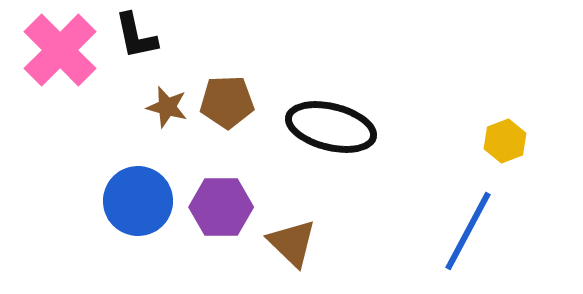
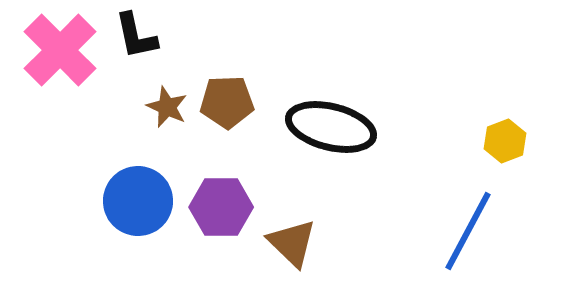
brown star: rotated 9 degrees clockwise
